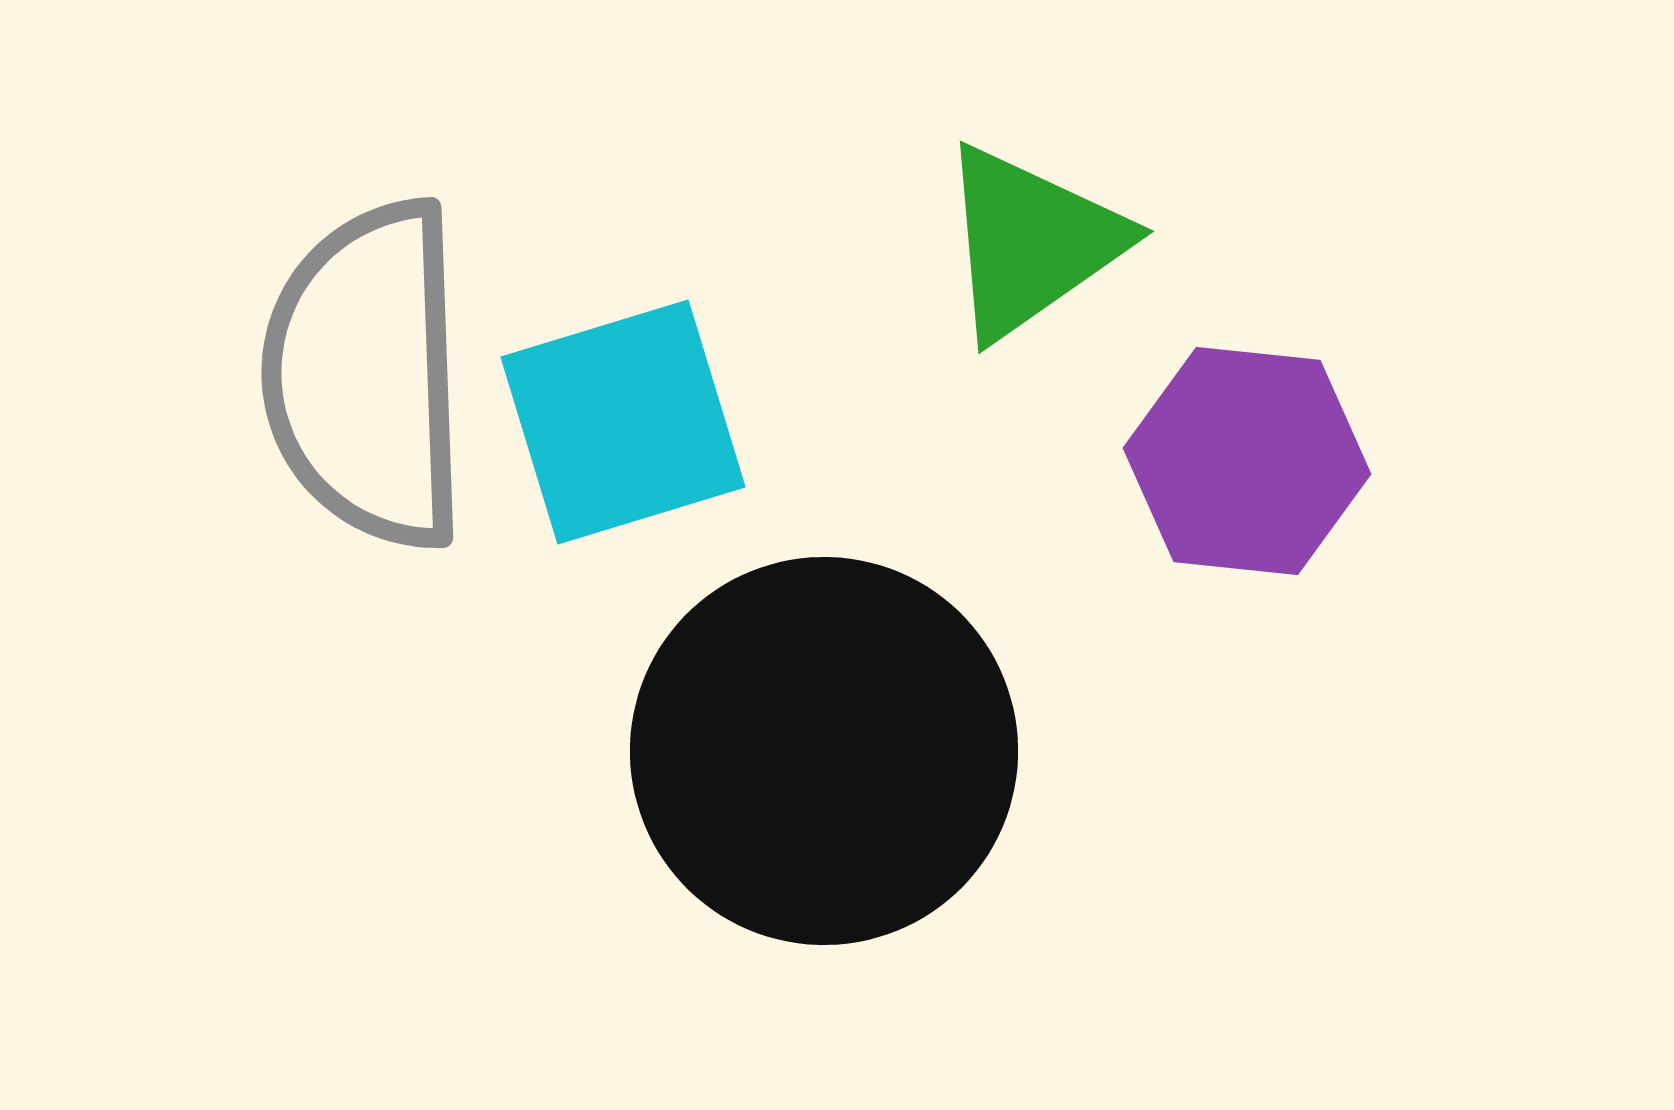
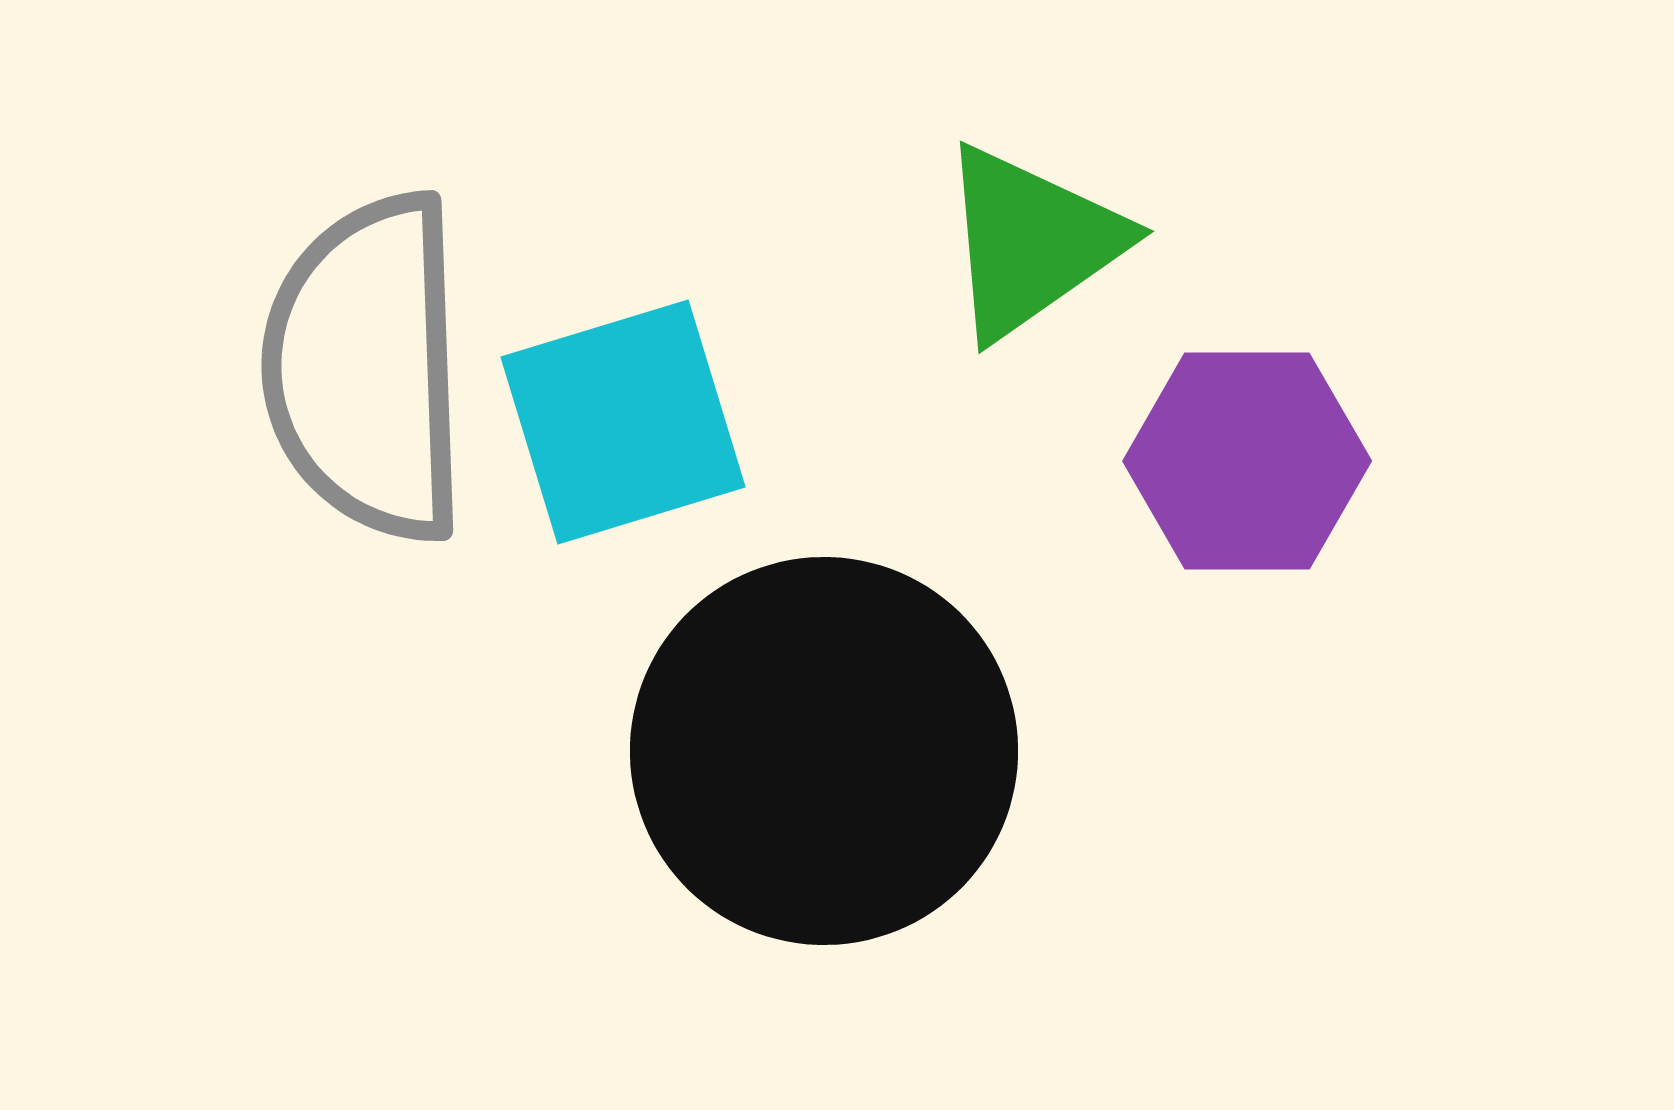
gray semicircle: moved 7 px up
purple hexagon: rotated 6 degrees counterclockwise
